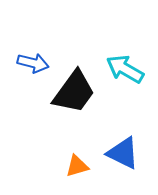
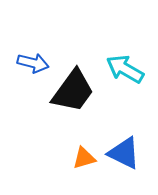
black trapezoid: moved 1 px left, 1 px up
blue triangle: moved 1 px right
orange triangle: moved 7 px right, 8 px up
